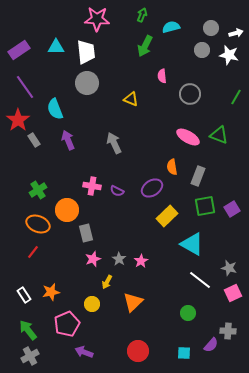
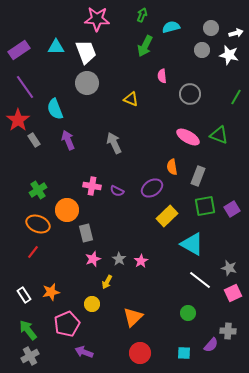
white trapezoid at (86, 52): rotated 15 degrees counterclockwise
orange triangle at (133, 302): moved 15 px down
red circle at (138, 351): moved 2 px right, 2 px down
